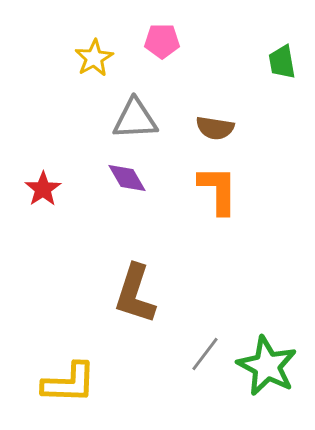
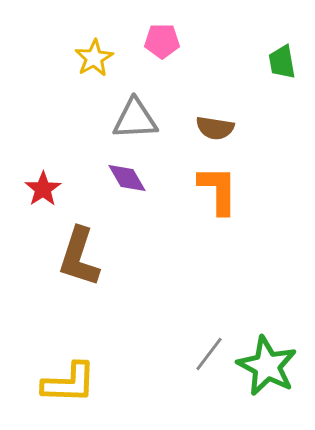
brown L-shape: moved 56 px left, 37 px up
gray line: moved 4 px right
